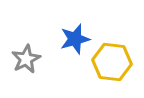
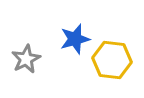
yellow hexagon: moved 2 px up
